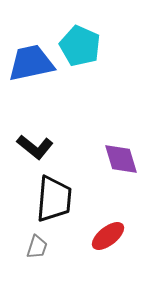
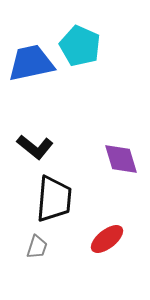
red ellipse: moved 1 px left, 3 px down
